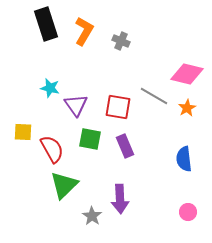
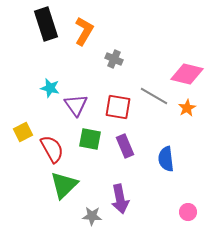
gray cross: moved 7 px left, 18 px down
yellow square: rotated 30 degrees counterclockwise
blue semicircle: moved 18 px left
purple arrow: rotated 8 degrees counterclockwise
gray star: rotated 30 degrees counterclockwise
